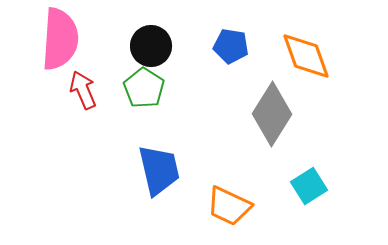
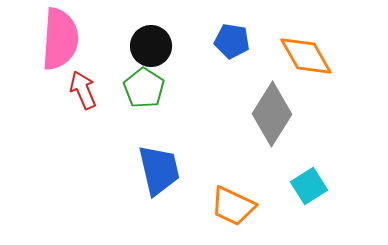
blue pentagon: moved 1 px right, 5 px up
orange diamond: rotated 10 degrees counterclockwise
orange trapezoid: moved 4 px right
